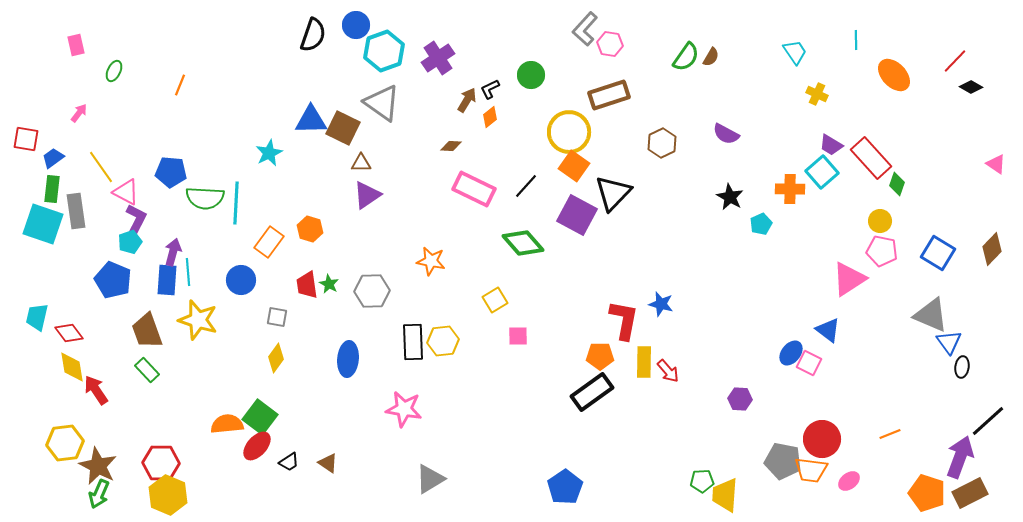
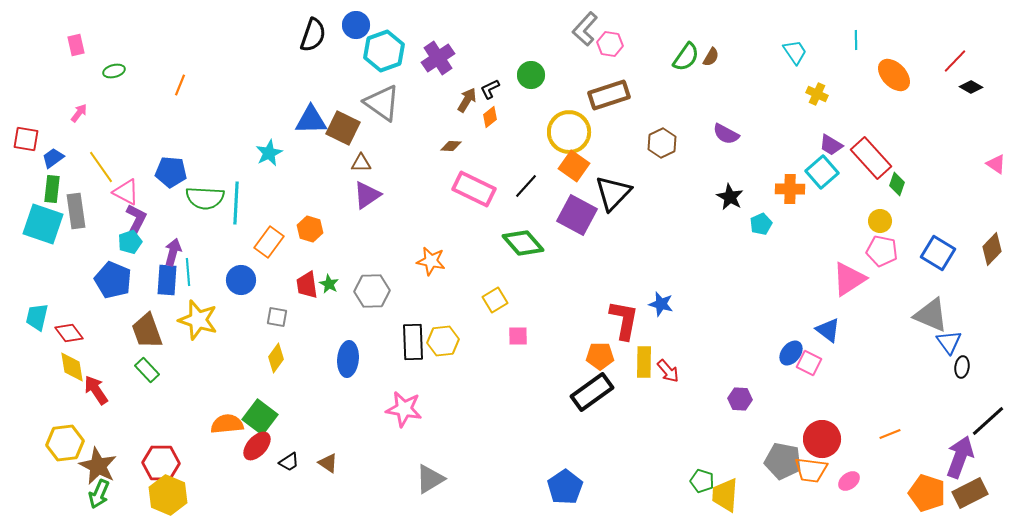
green ellipse at (114, 71): rotated 50 degrees clockwise
green pentagon at (702, 481): rotated 20 degrees clockwise
